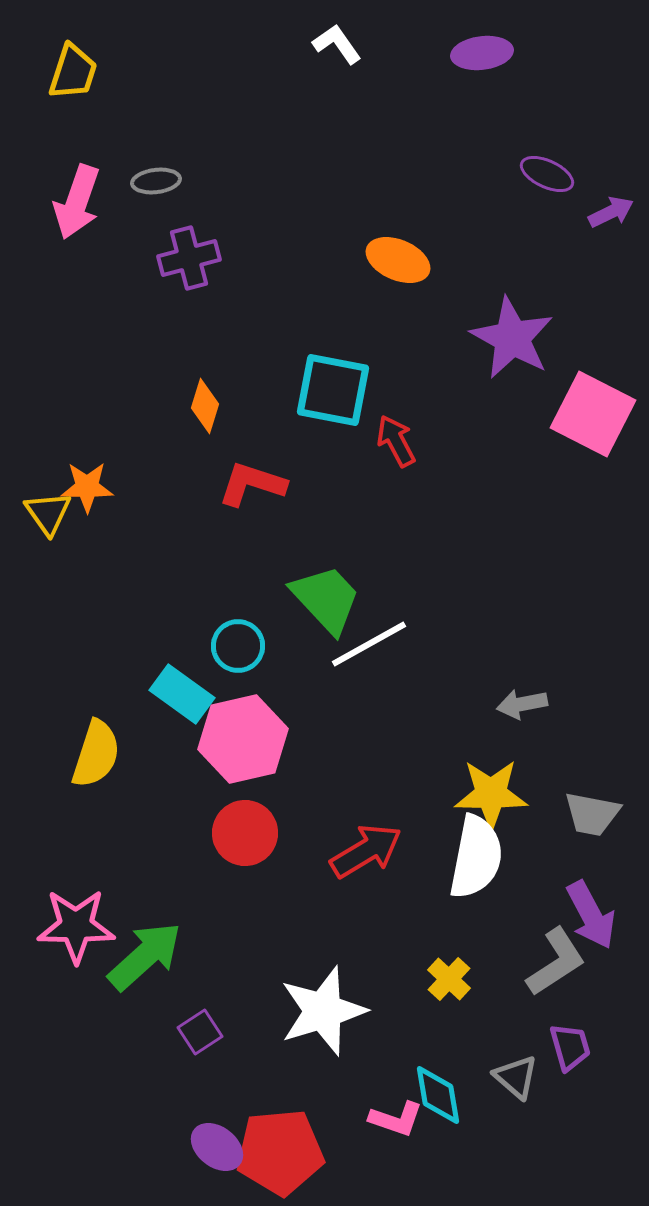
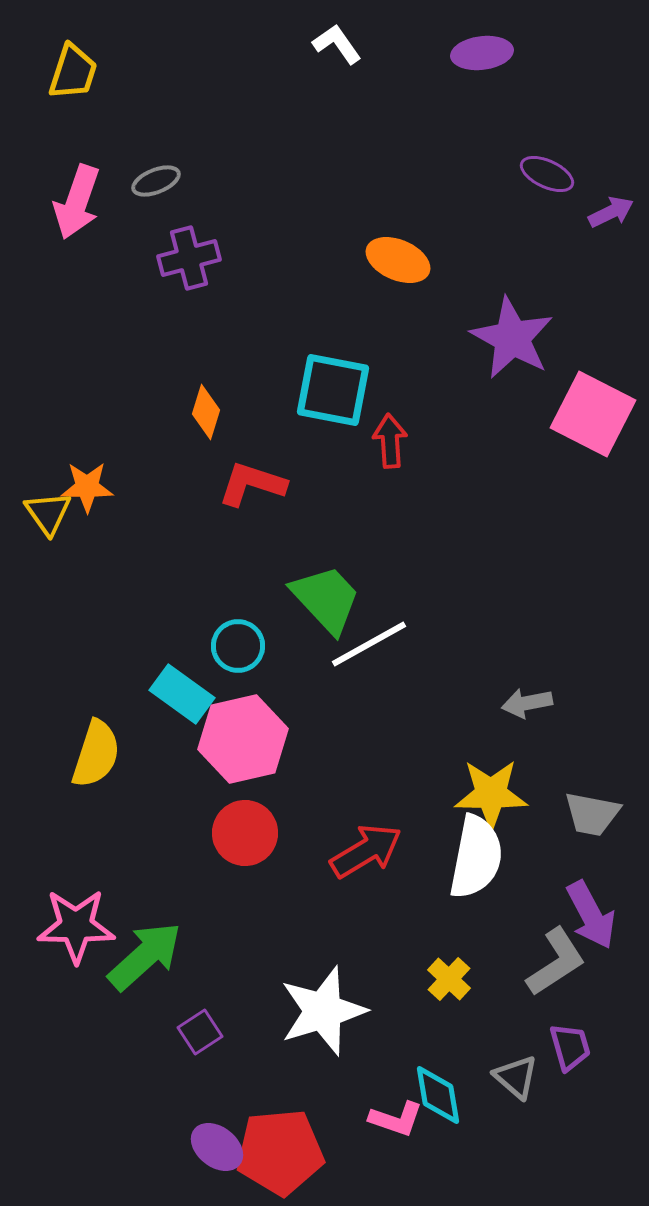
gray ellipse at (156, 181): rotated 15 degrees counterclockwise
orange diamond at (205, 406): moved 1 px right, 6 px down
red arrow at (396, 441): moved 6 px left; rotated 24 degrees clockwise
gray arrow at (522, 704): moved 5 px right, 1 px up
